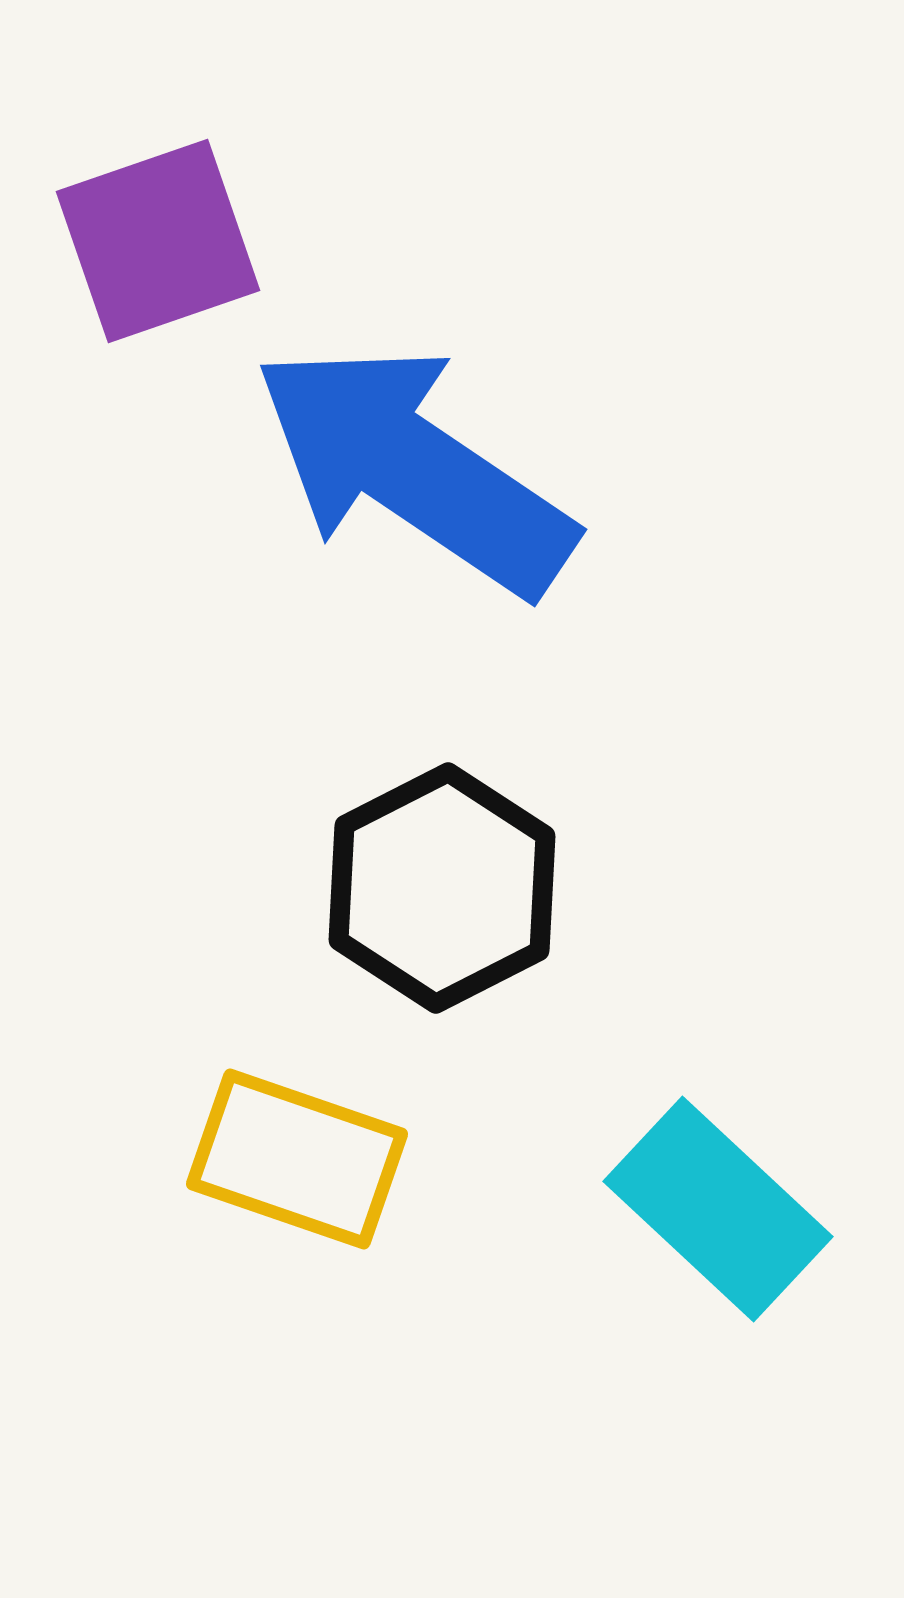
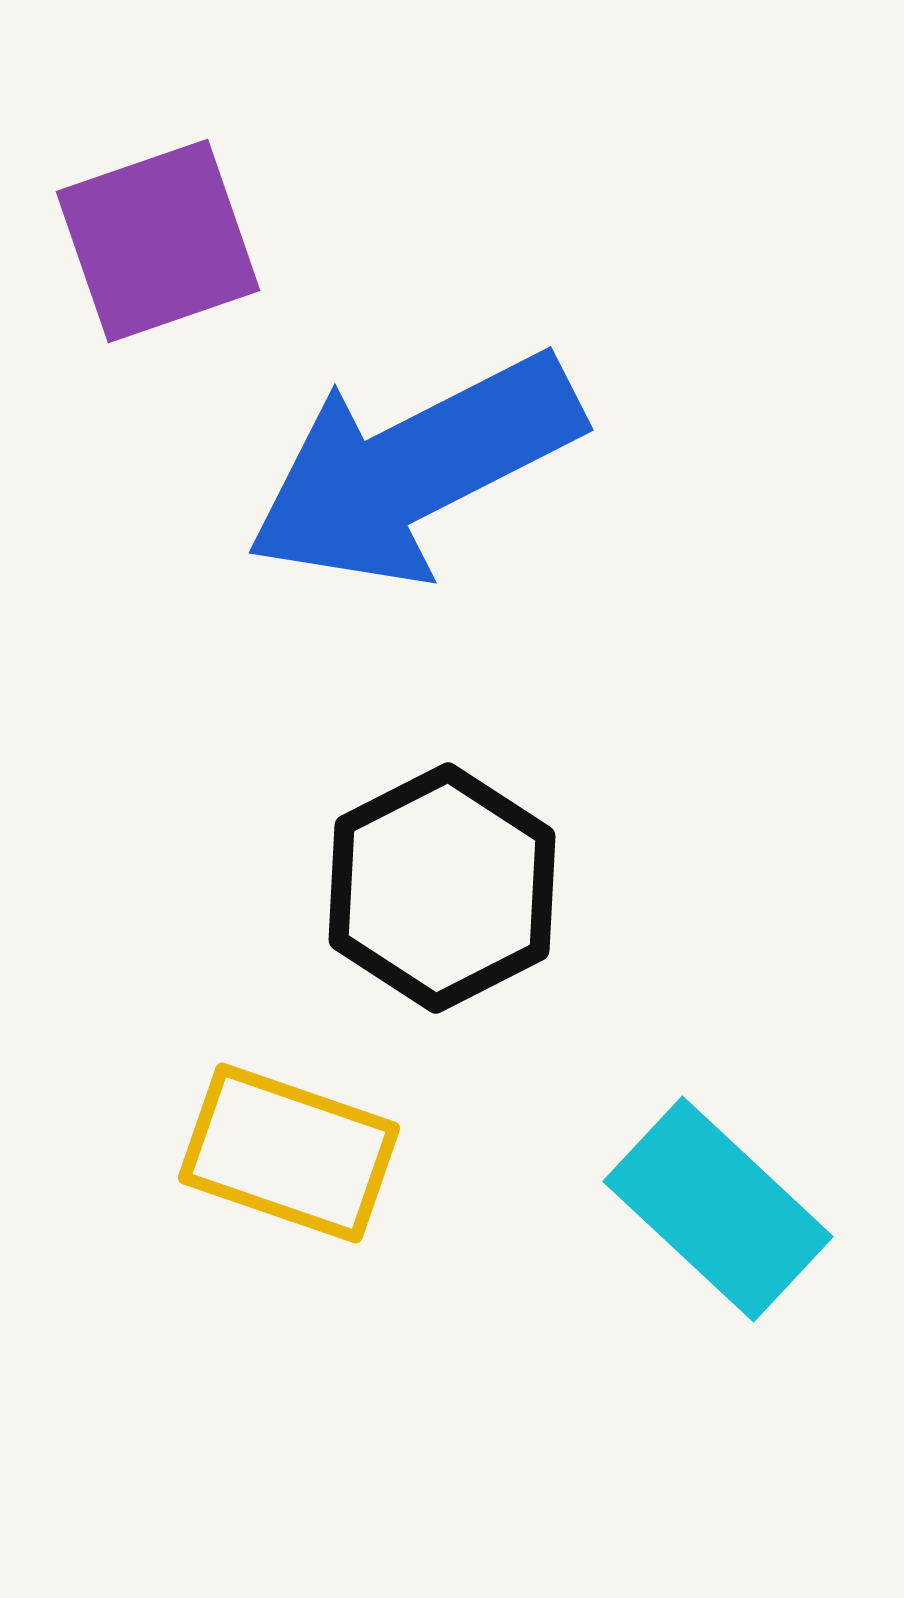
blue arrow: rotated 61 degrees counterclockwise
yellow rectangle: moved 8 px left, 6 px up
